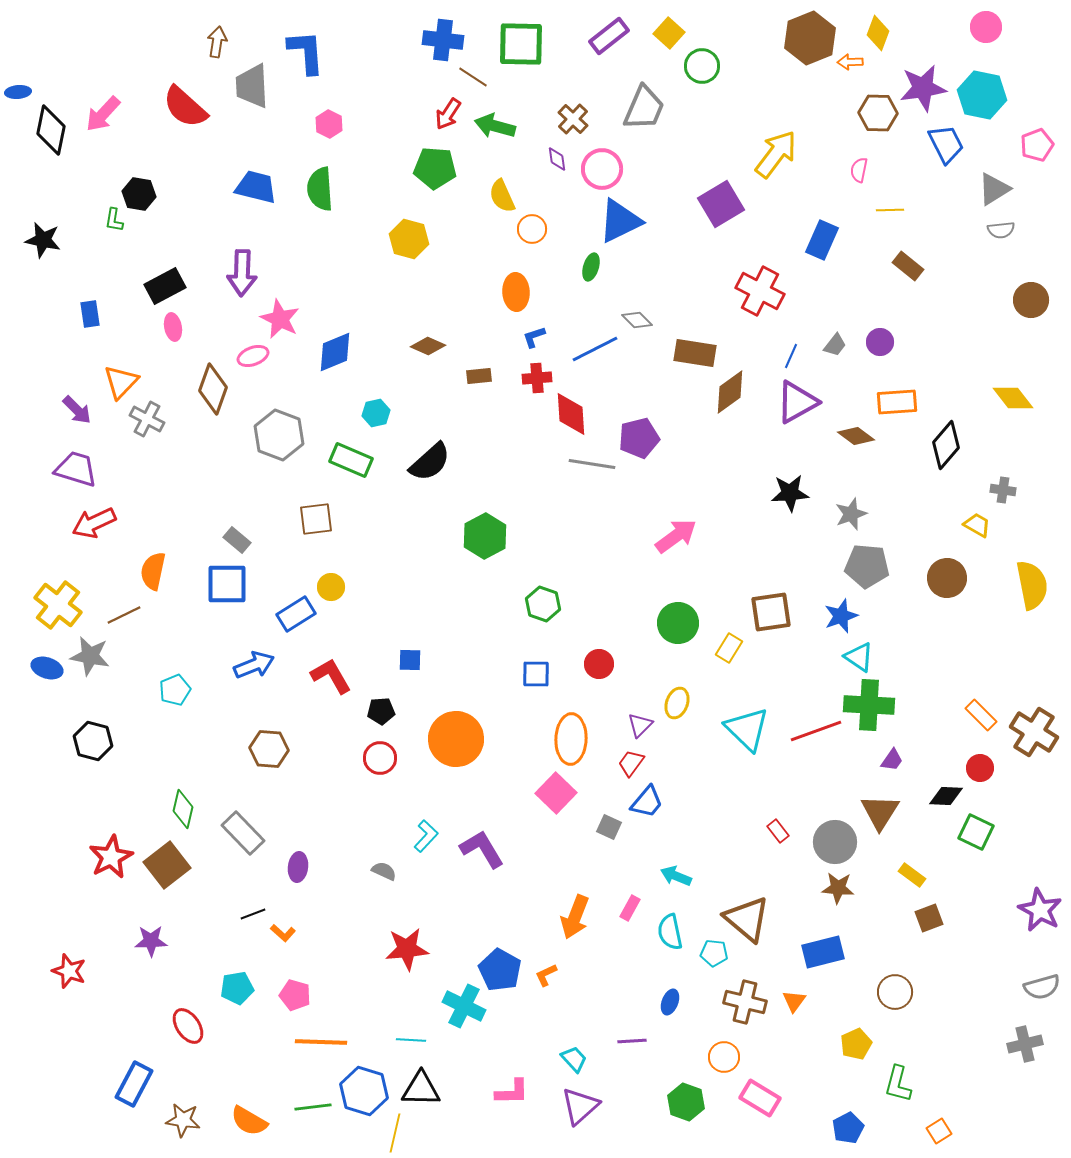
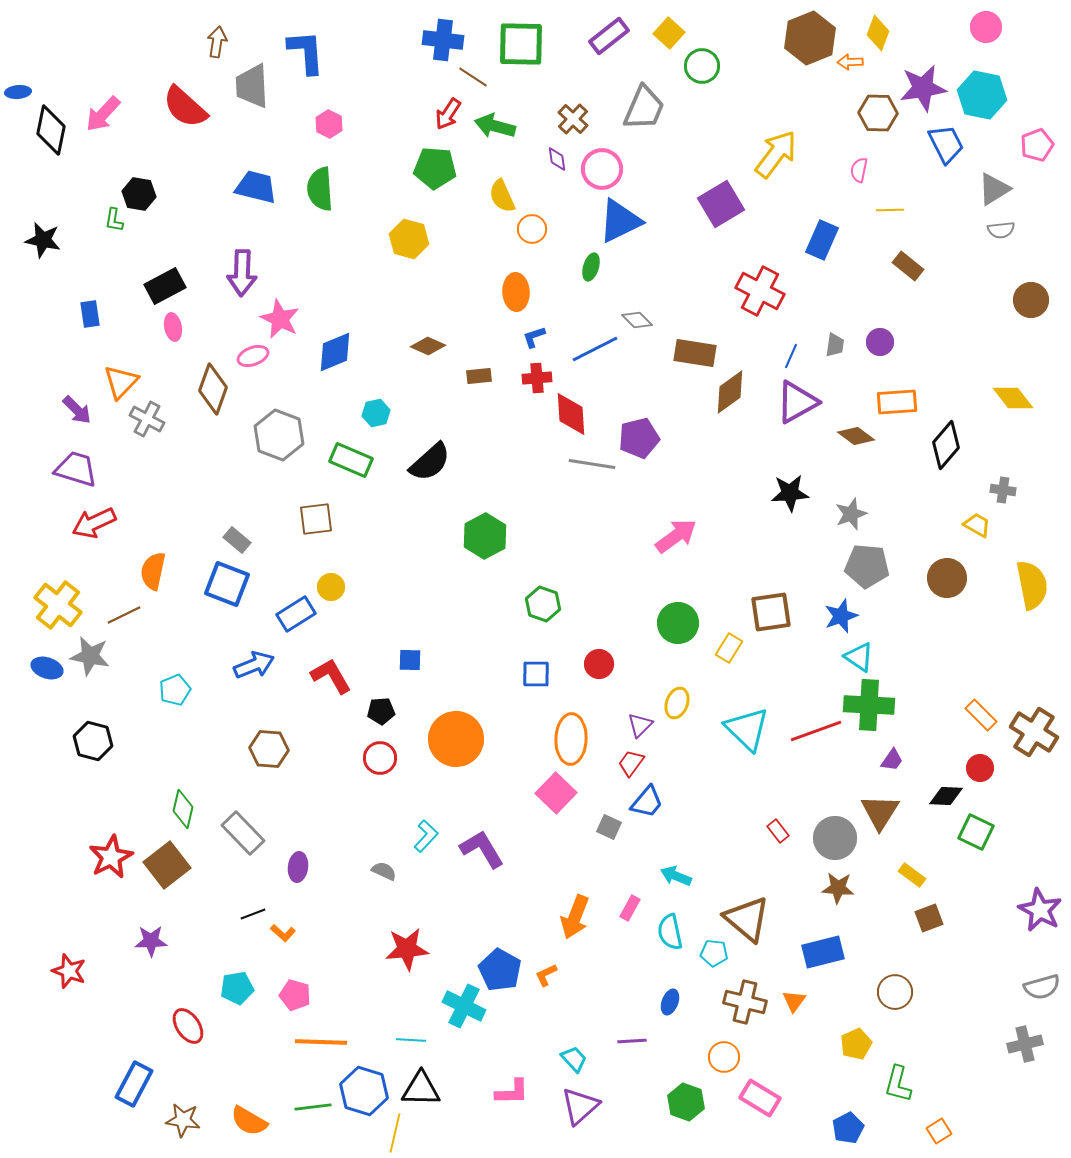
gray trapezoid at (835, 345): rotated 30 degrees counterclockwise
blue square at (227, 584): rotated 21 degrees clockwise
gray circle at (835, 842): moved 4 px up
